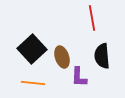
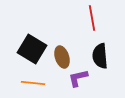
black square: rotated 16 degrees counterclockwise
black semicircle: moved 2 px left
purple L-shape: moved 1 px left, 1 px down; rotated 75 degrees clockwise
